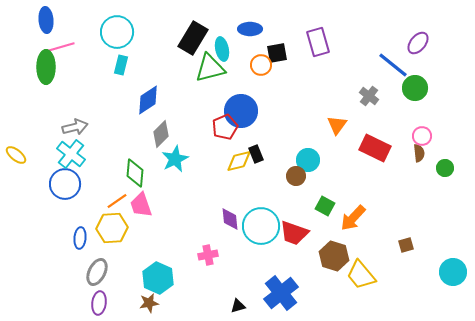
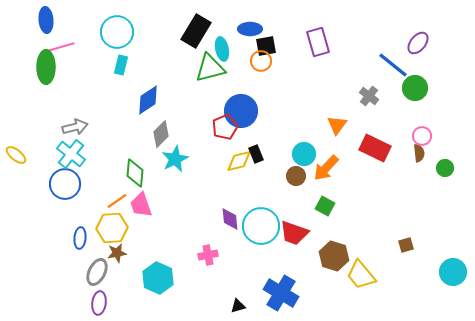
black rectangle at (193, 38): moved 3 px right, 7 px up
black square at (277, 53): moved 11 px left, 7 px up
orange circle at (261, 65): moved 4 px up
cyan circle at (308, 160): moved 4 px left, 6 px up
orange arrow at (353, 218): moved 27 px left, 50 px up
blue cross at (281, 293): rotated 20 degrees counterclockwise
brown star at (149, 303): moved 32 px left, 50 px up
